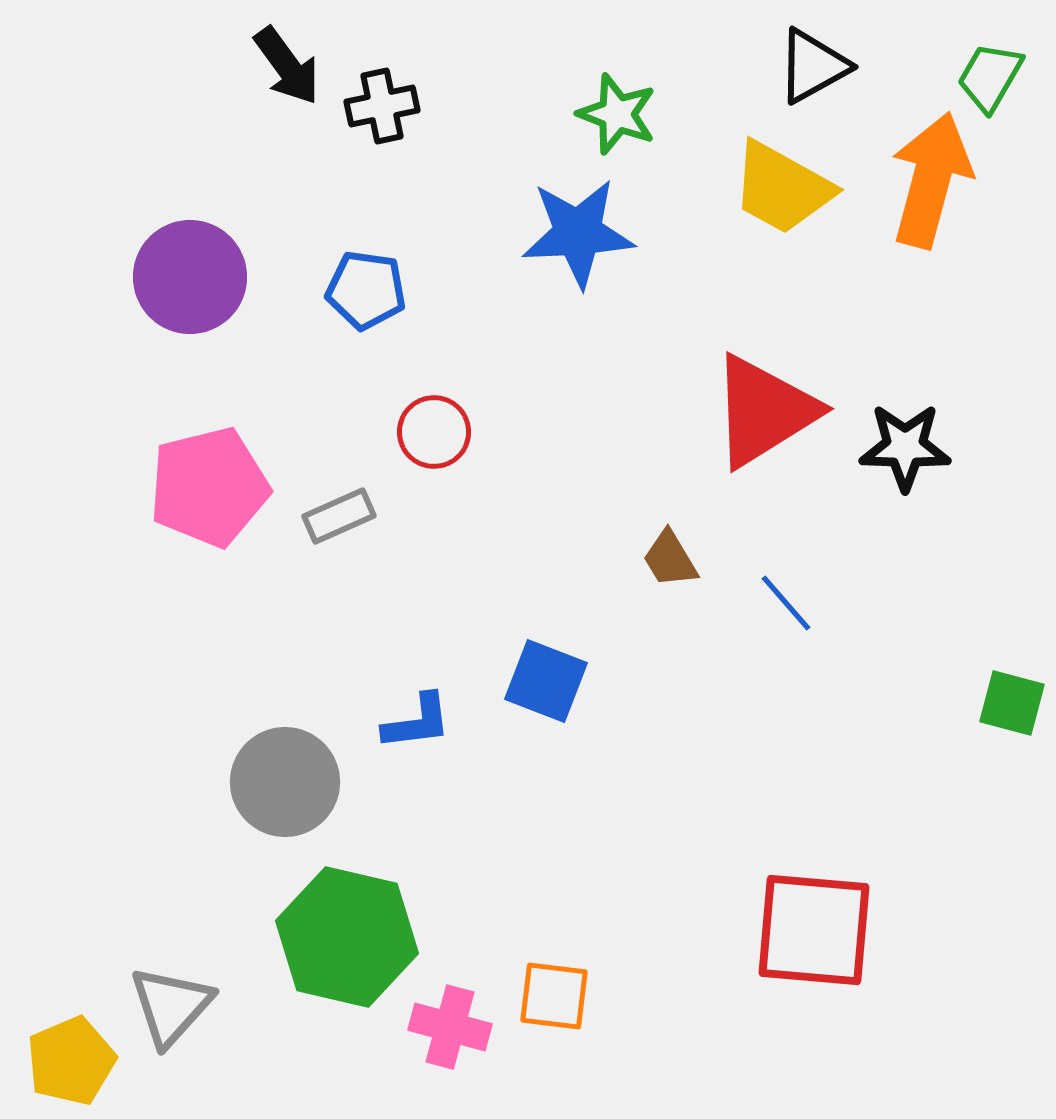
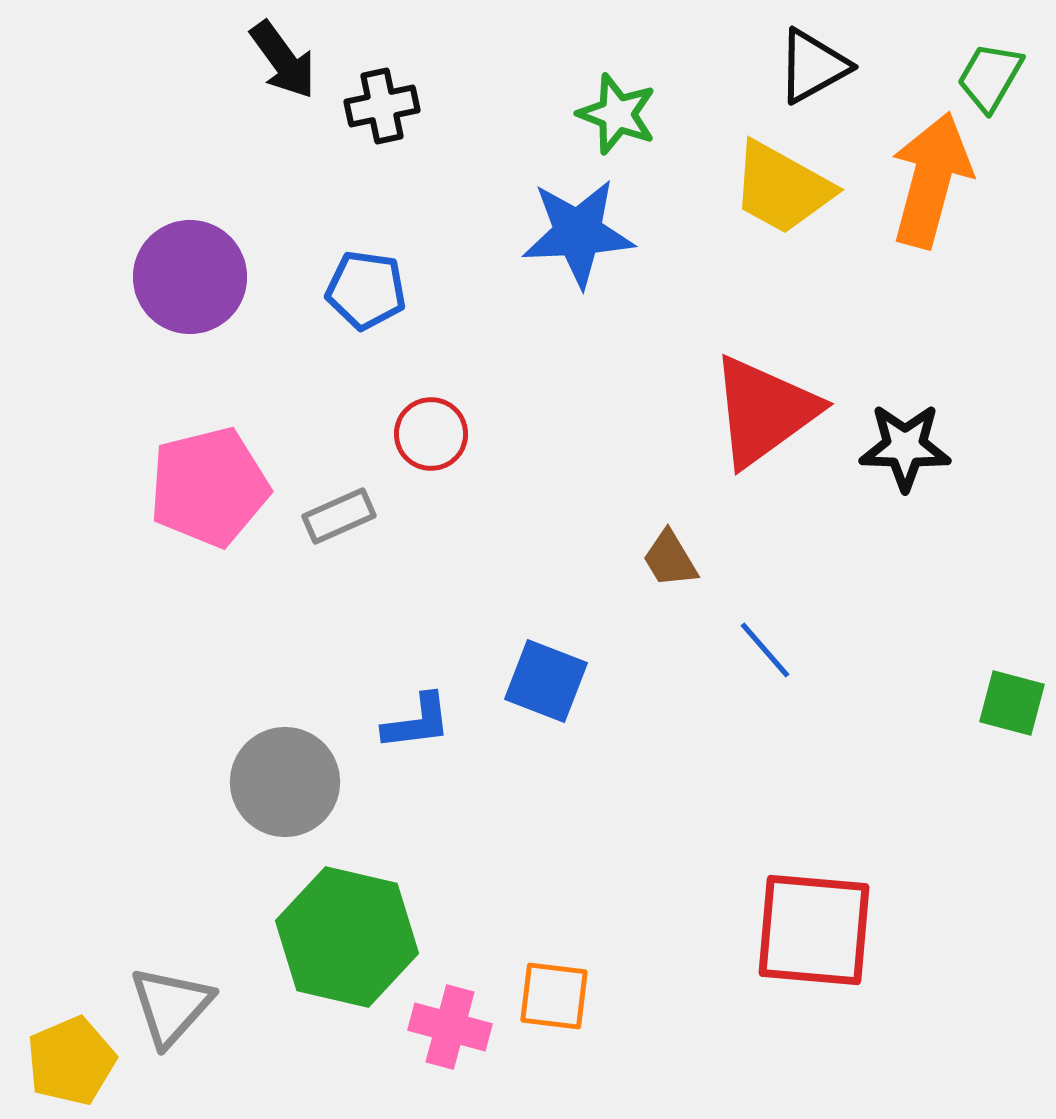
black arrow: moved 4 px left, 6 px up
red triangle: rotated 4 degrees counterclockwise
red circle: moved 3 px left, 2 px down
blue line: moved 21 px left, 47 px down
